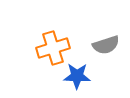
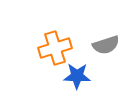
orange cross: moved 2 px right
